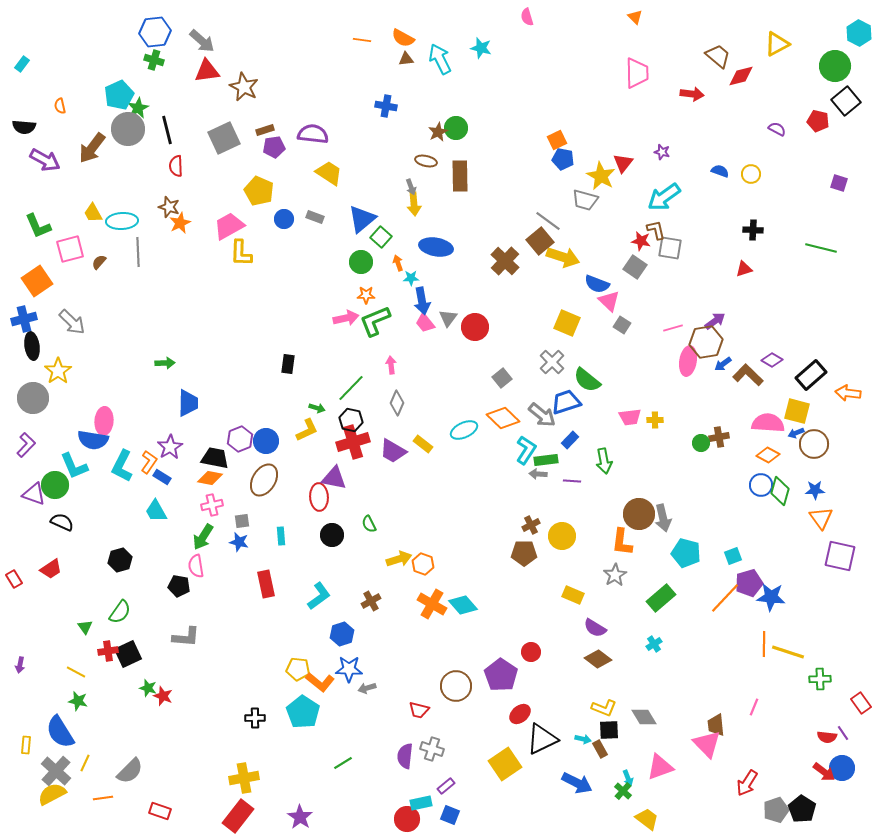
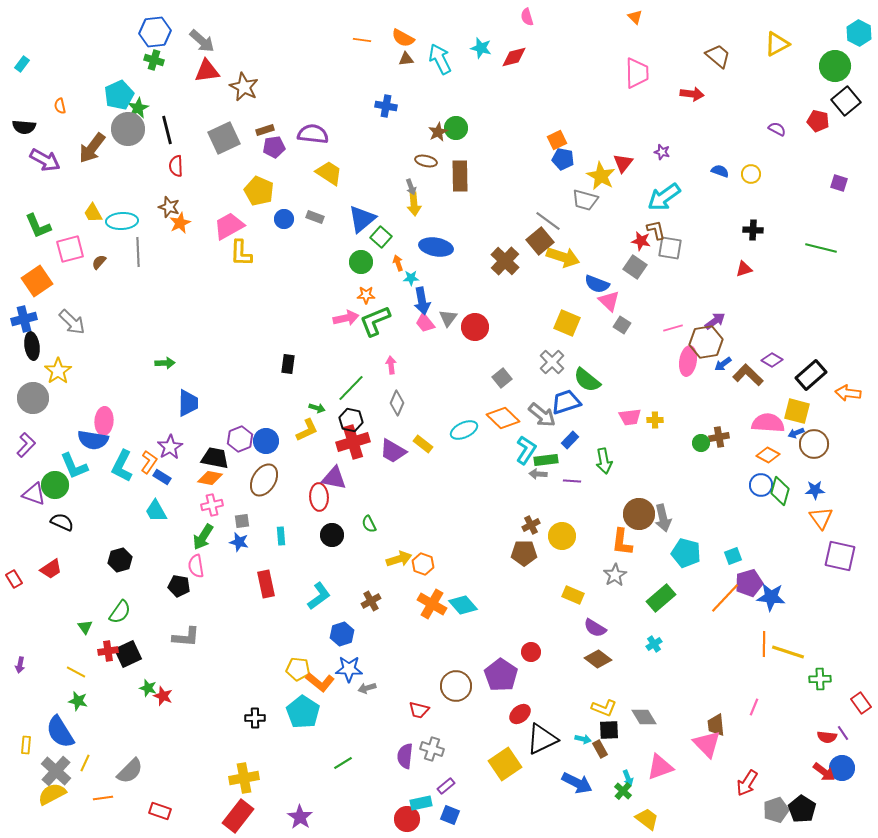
red diamond at (741, 76): moved 227 px left, 19 px up
